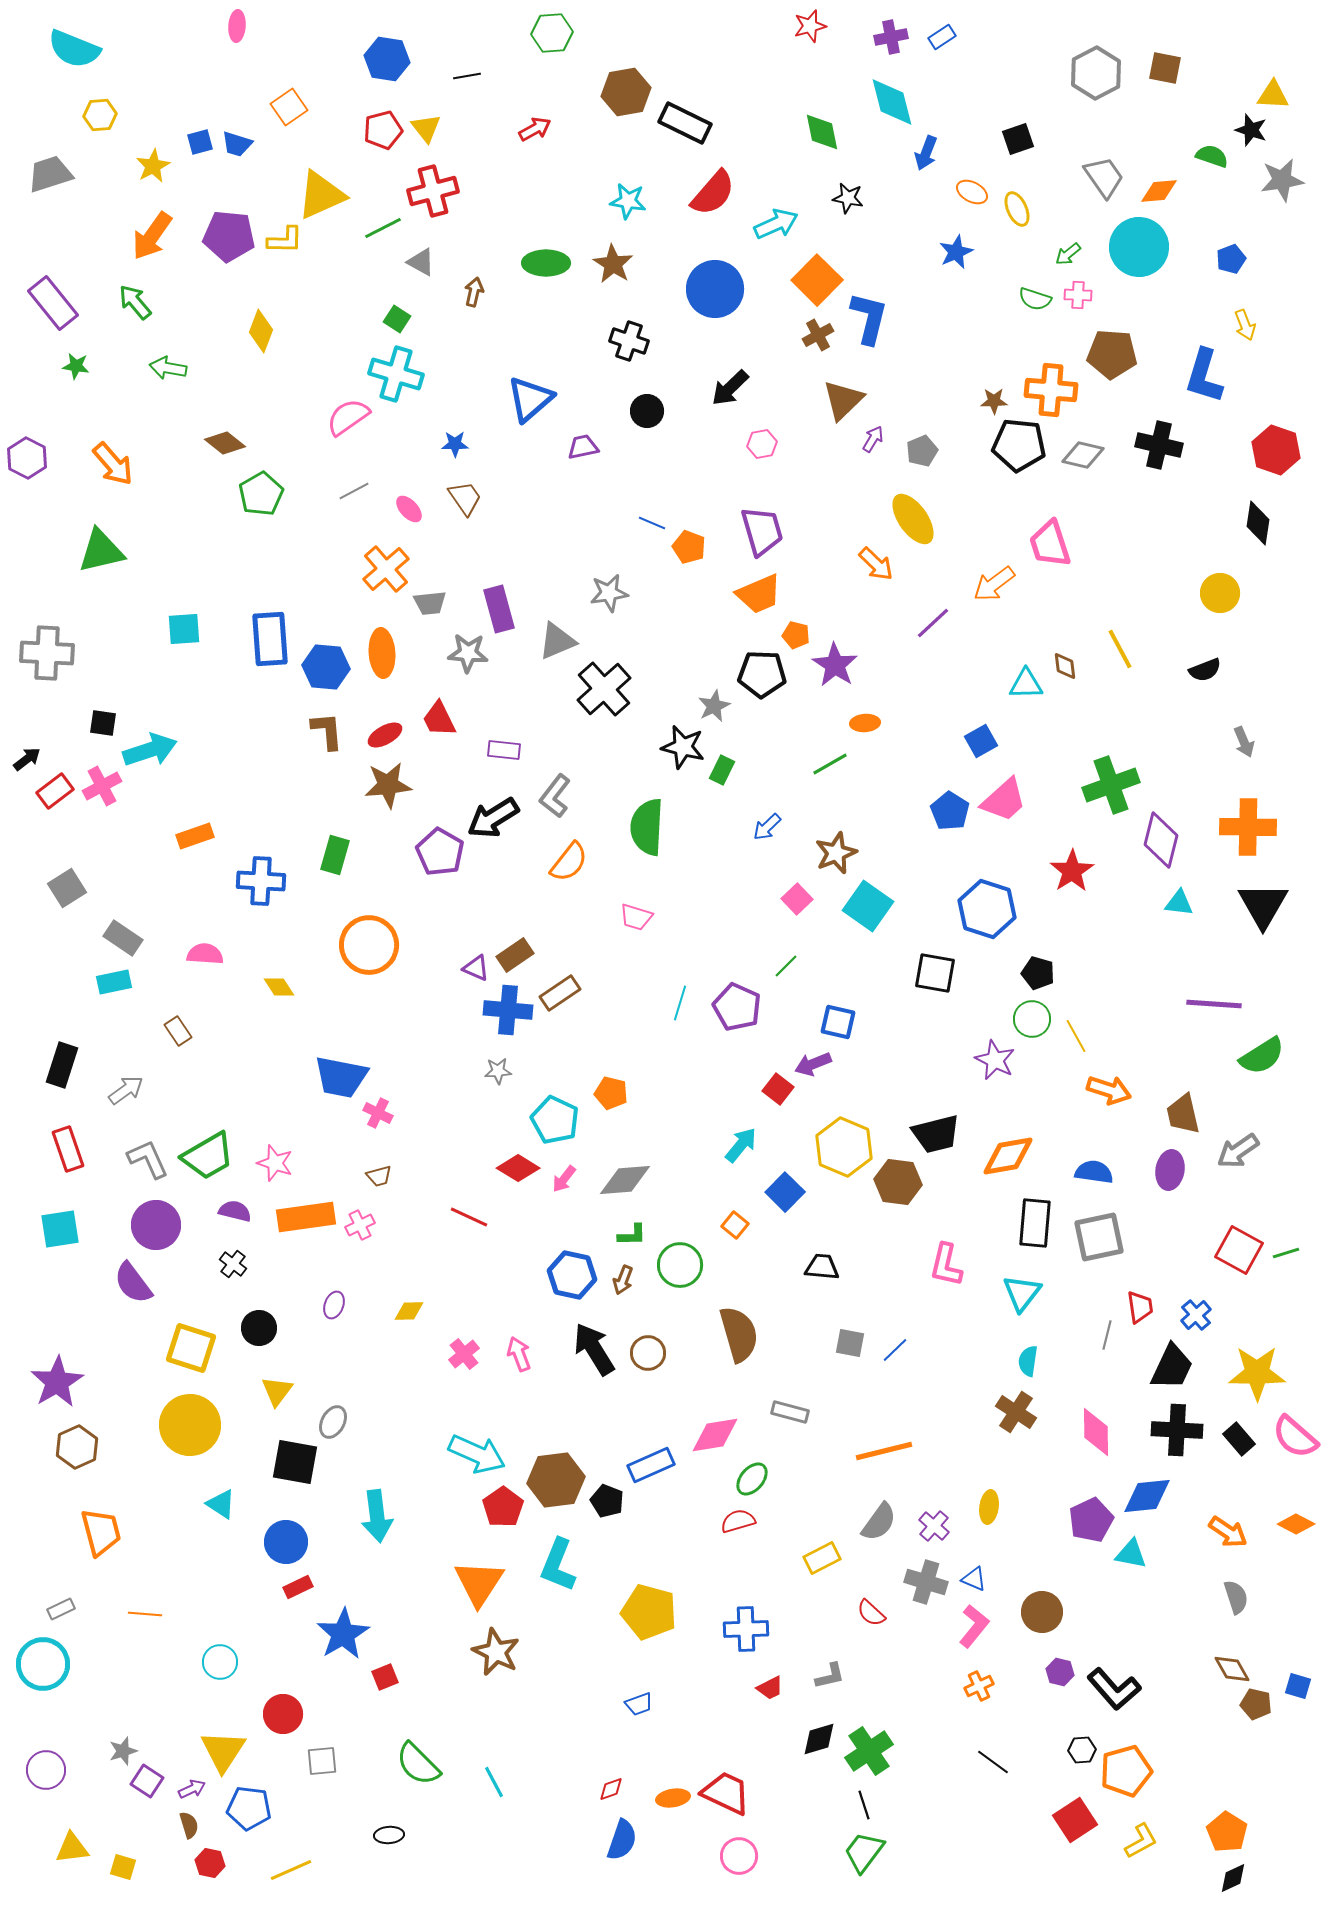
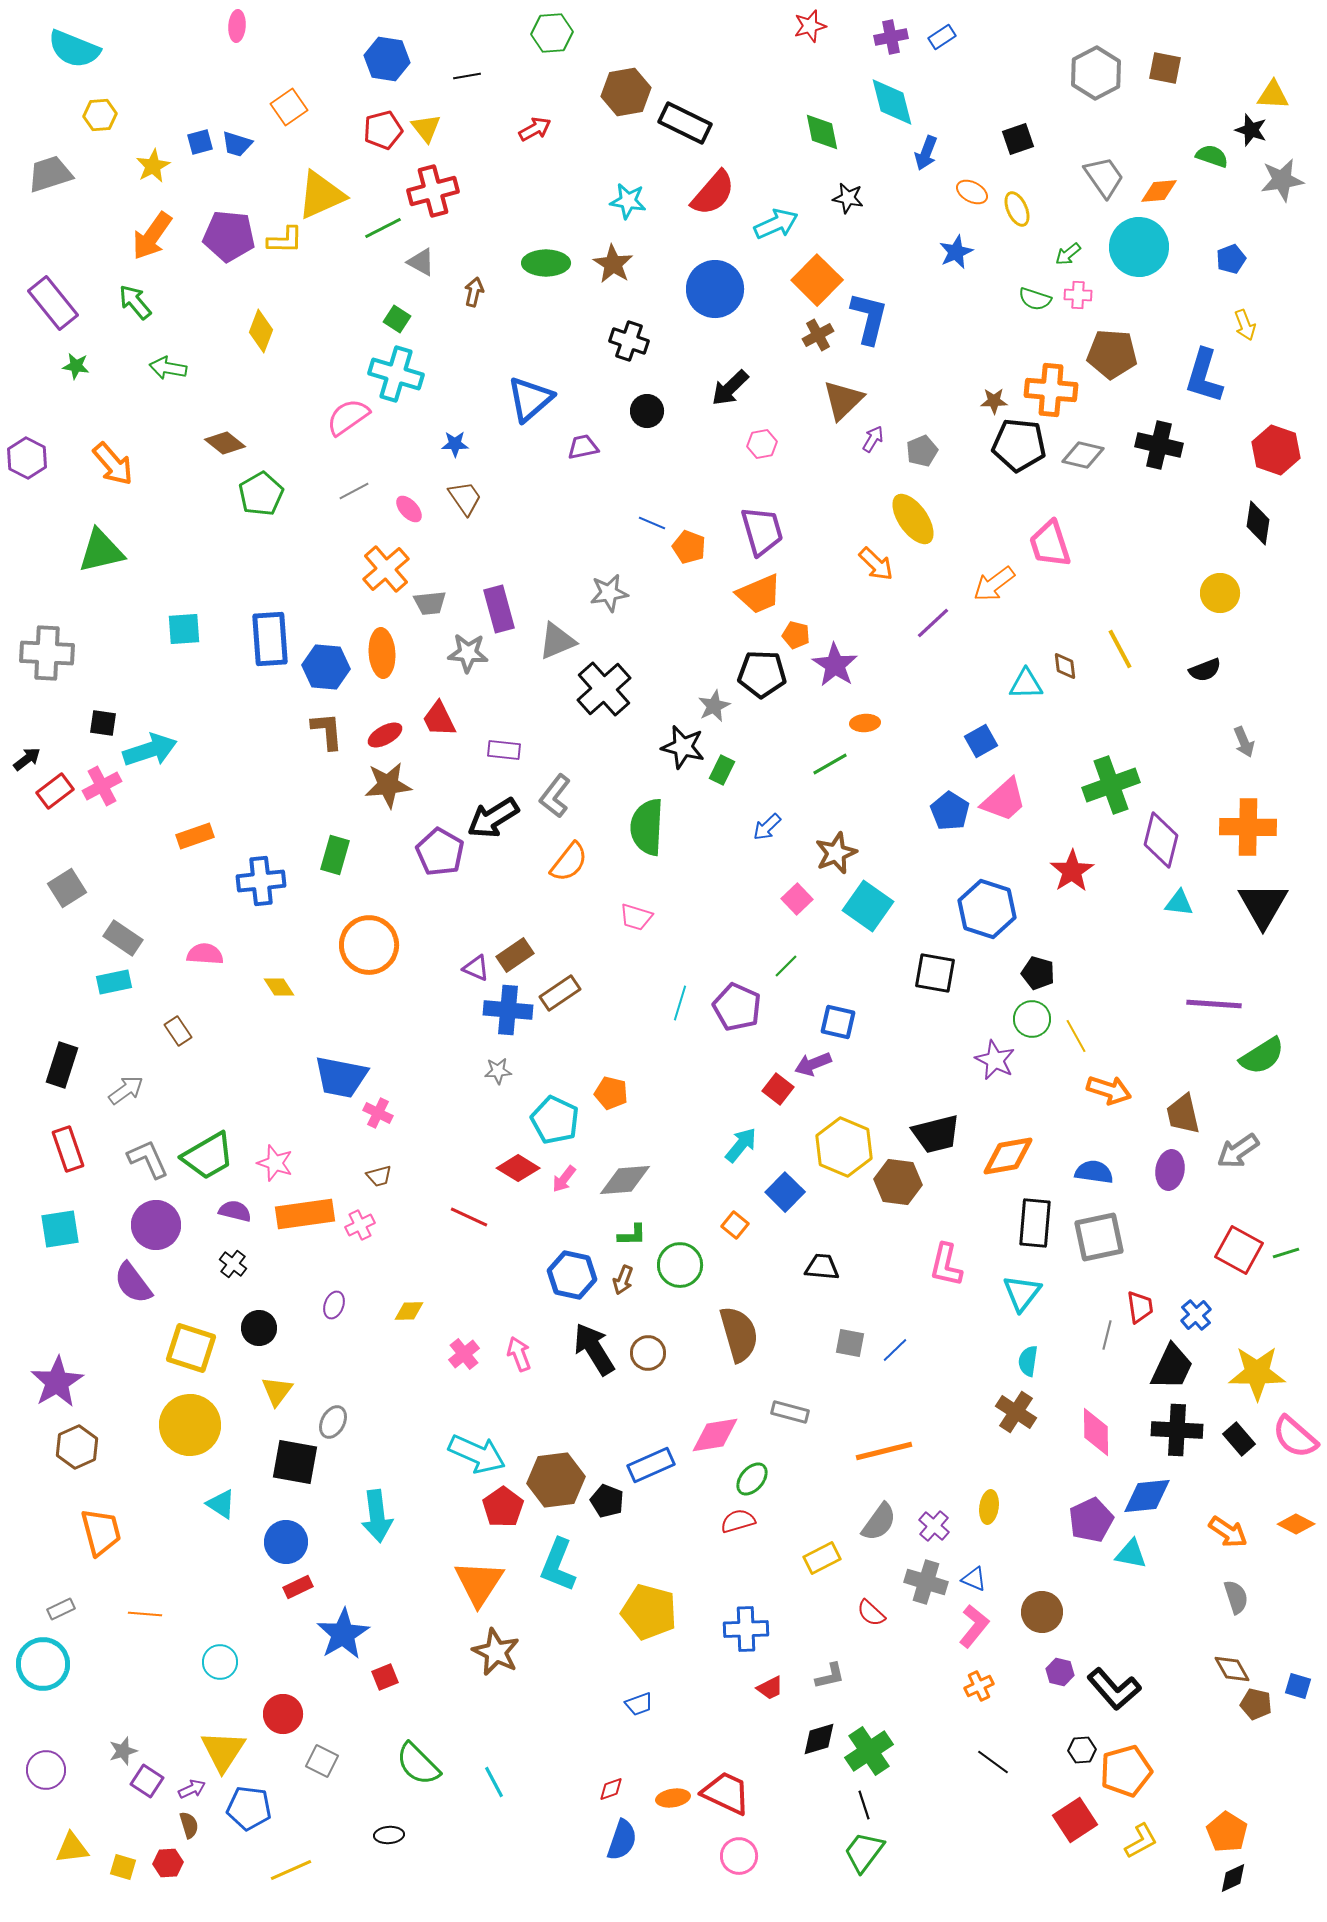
blue cross at (261, 881): rotated 9 degrees counterclockwise
orange rectangle at (306, 1217): moved 1 px left, 3 px up
gray square at (322, 1761): rotated 32 degrees clockwise
red hexagon at (210, 1863): moved 42 px left; rotated 16 degrees counterclockwise
